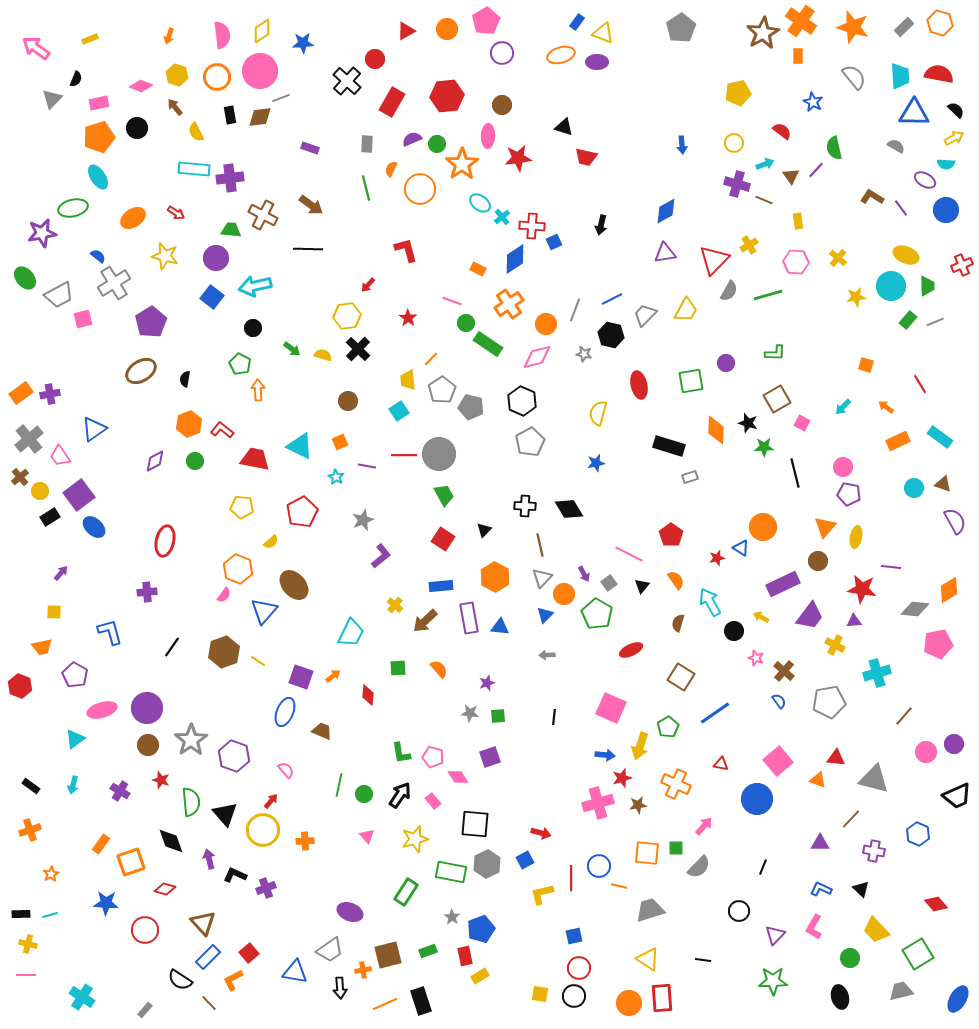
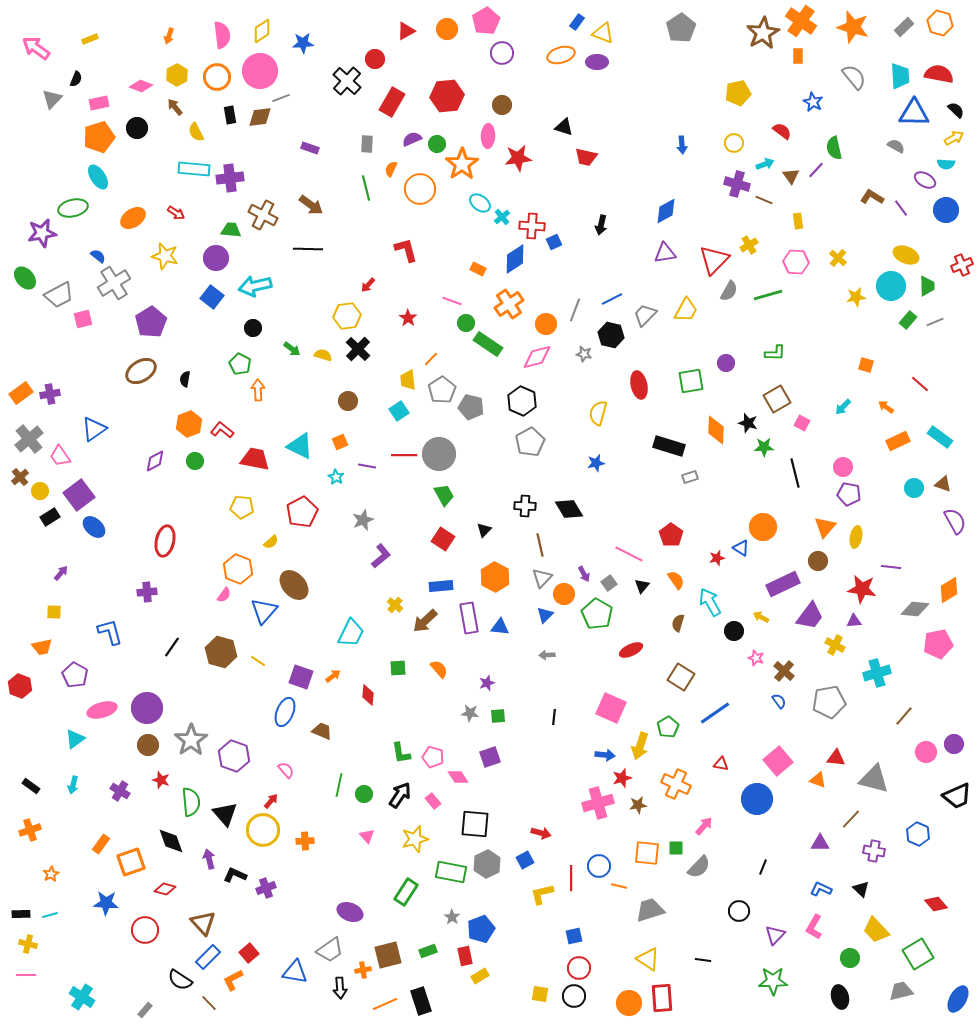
yellow hexagon at (177, 75): rotated 15 degrees clockwise
red line at (920, 384): rotated 18 degrees counterclockwise
brown hexagon at (224, 652): moved 3 px left; rotated 24 degrees counterclockwise
